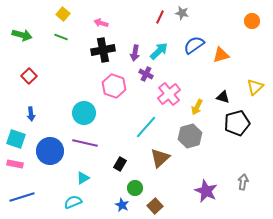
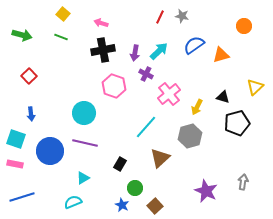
gray star: moved 3 px down
orange circle: moved 8 px left, 5 px down
